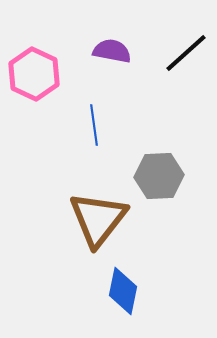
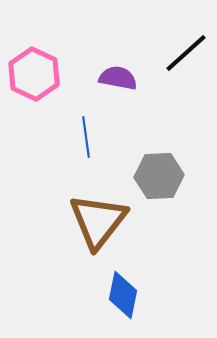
purple semicircle: moved 6 px right, 27 px down
blue line: moved 8 px left, 12 px down
brown triangle: moved 2 px down
blue diamond: moved 4 px down
